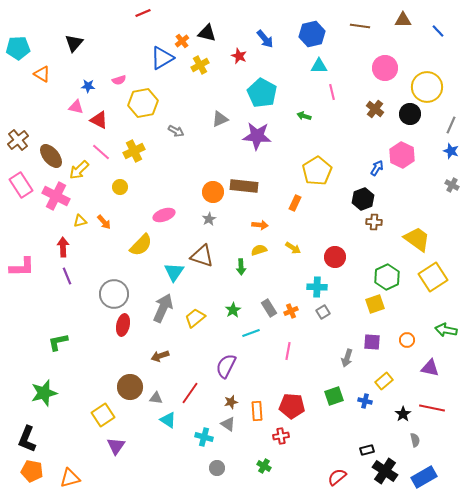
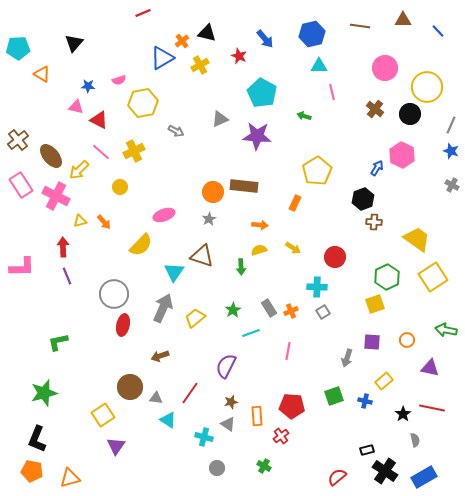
orange rectangle at (257, 411): moved 5 px down
red cross at (281, 436): rotated 28 degrees counterclockwise
black L-shape at (27, 439): moved 10 px right
